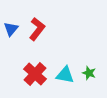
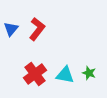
red cross: rotated 10 degrees clockwise
